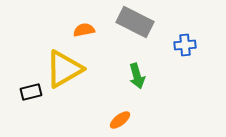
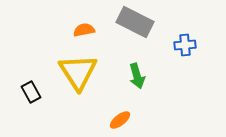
yellow triangle: moved 14 px right, 3 px down; rotated 33 degrees counterclockwise
black rectangle: rotated 75 degrees clockwise
